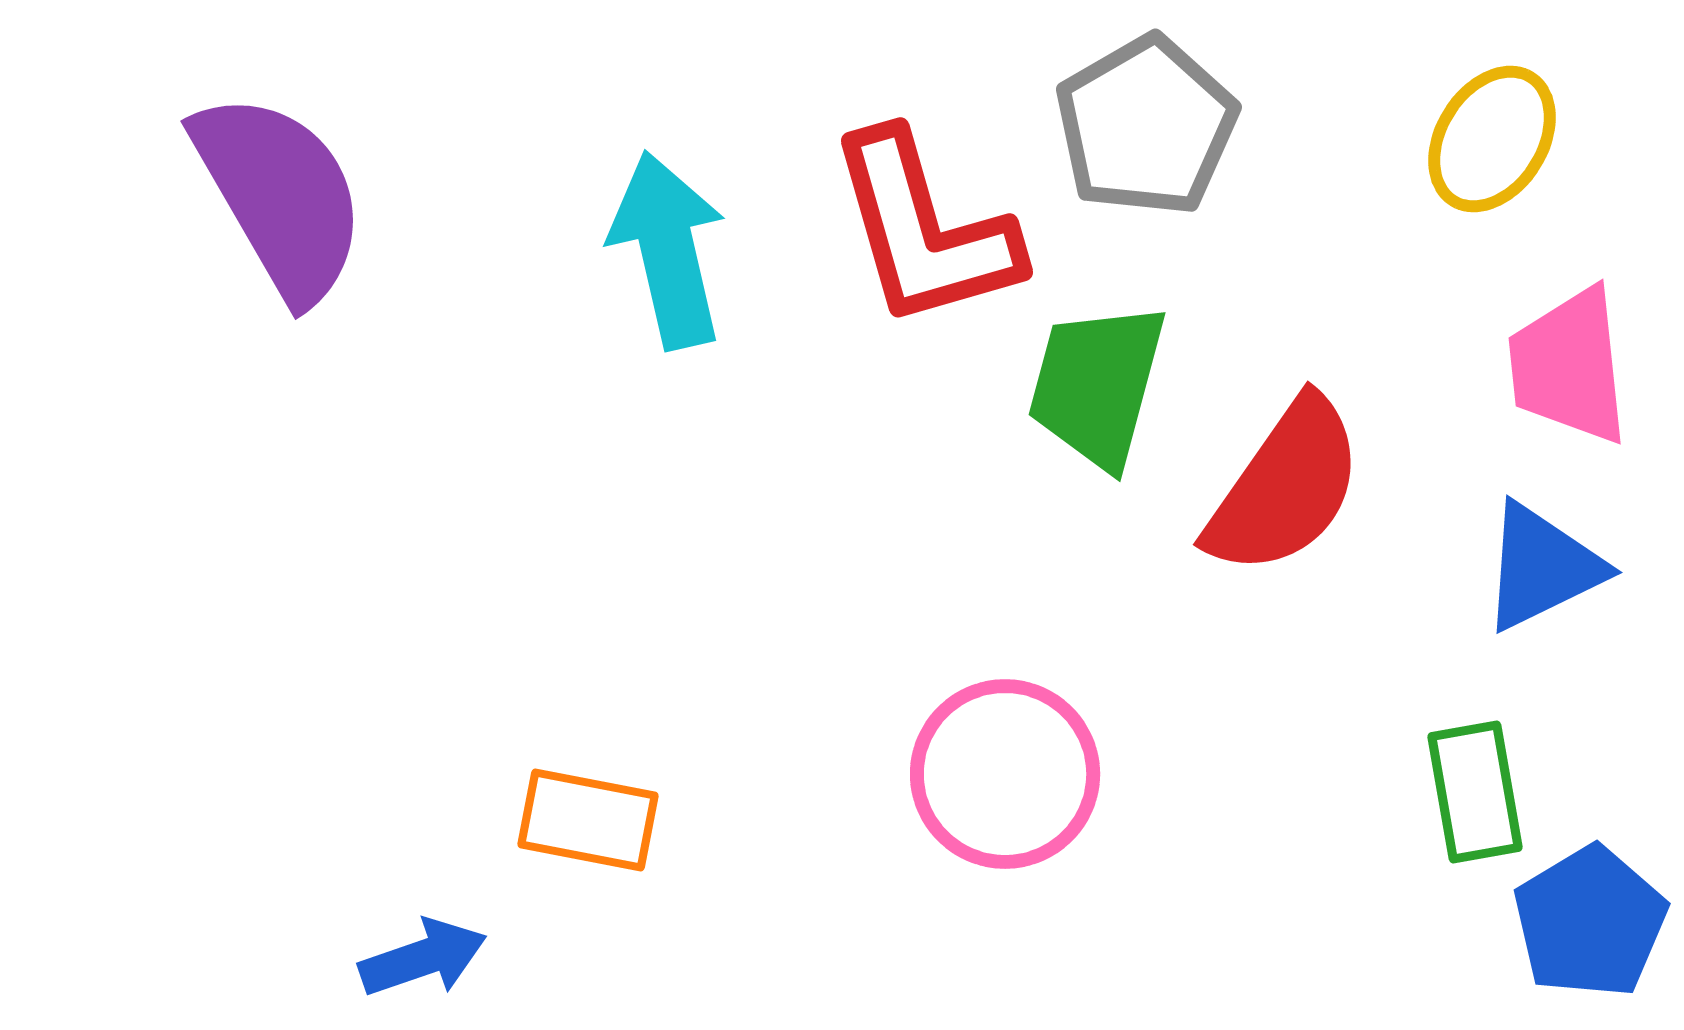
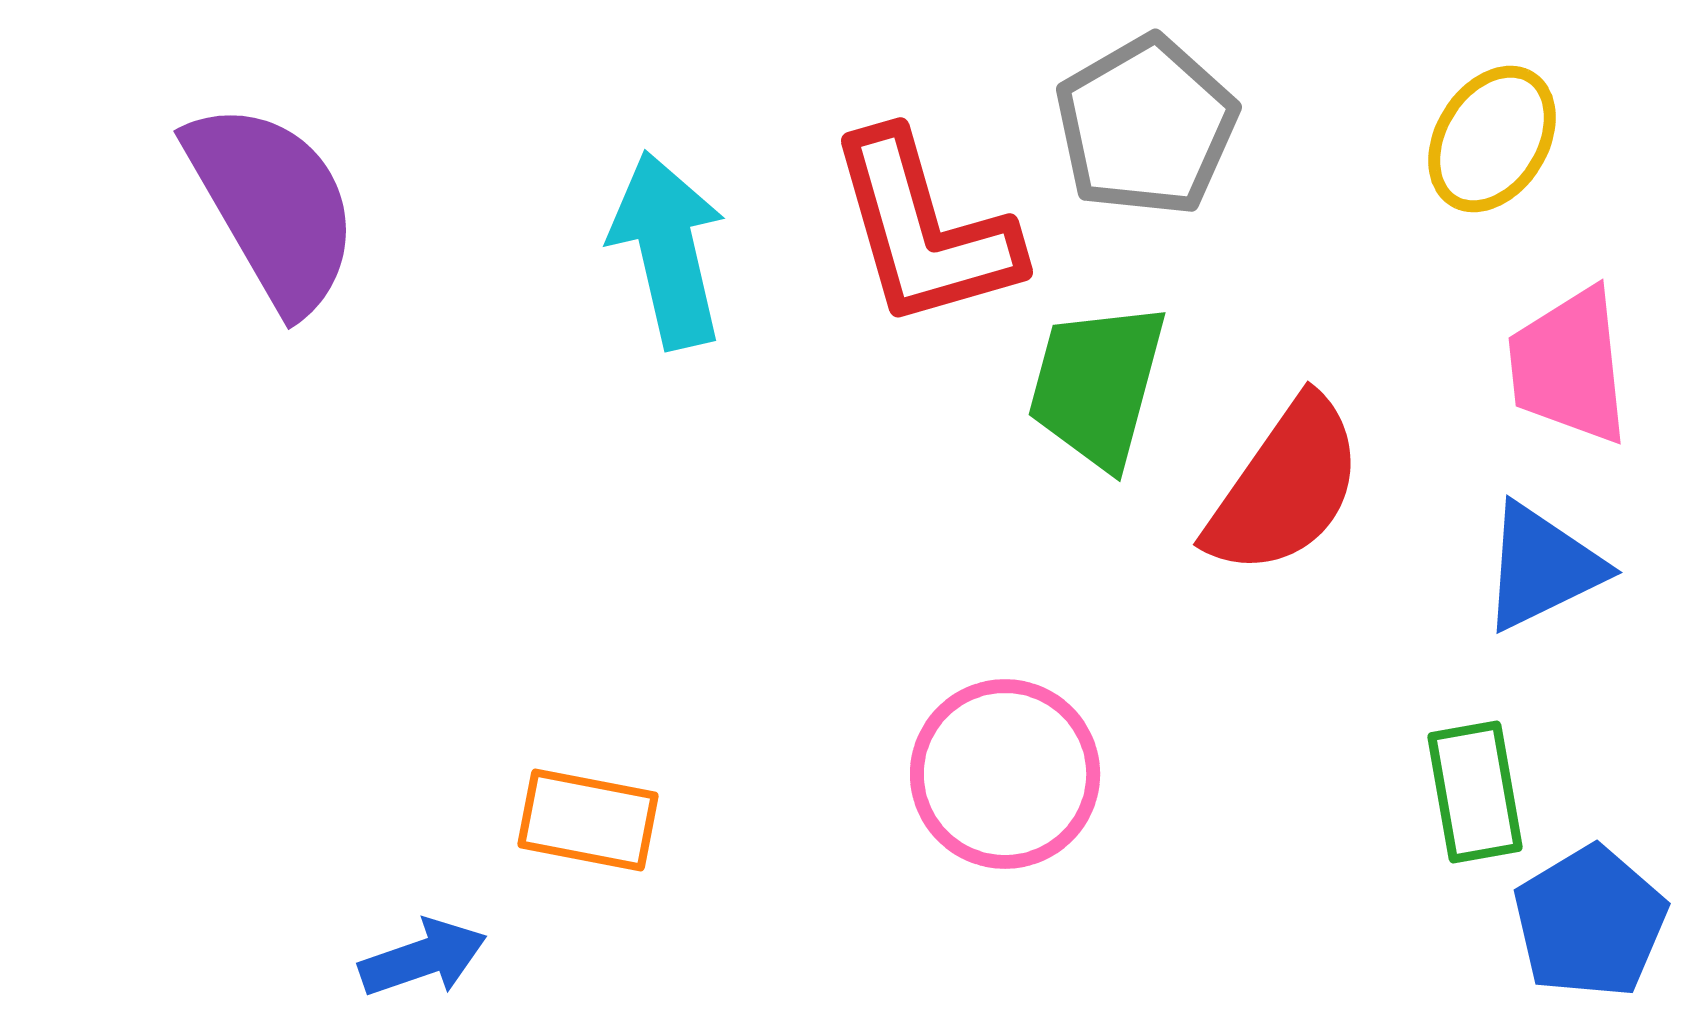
purple semicircle: moved 7 px left, 10 px down
